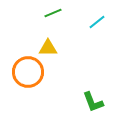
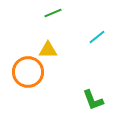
cyan line: moved 15 px down
yellow triangle: moved 2 px down
green L-shape: moved 2 px up
